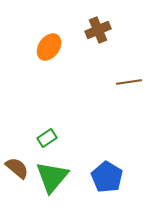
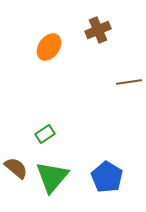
green rectangle: moved 2 px left, 4 px up
brown semicircle: moved 1 px left
